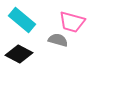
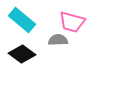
gray semicircle: rotated 18 degrees counterclockwise
black diamond: moved 3 px right; rotated 8 degrees clockwise
